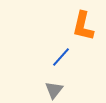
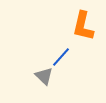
gray triangle: moved 10 px left, 14 px up; rotated 24 degrees counterclockwise
